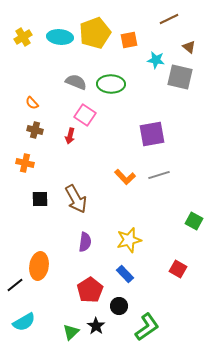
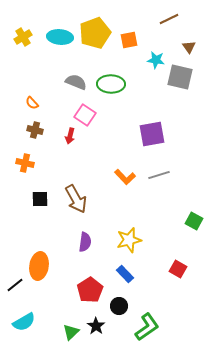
brown triangle: rotated 16 degrees clockwise
